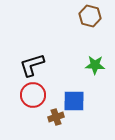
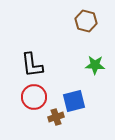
brown hexagon: moved 4 px left, 5 px down
black L-shape: rotated 80 degrees counterclockwise
red circle: moved 1 px right, 2 px down
blue square: rotated 15 degrees counterclockwise
